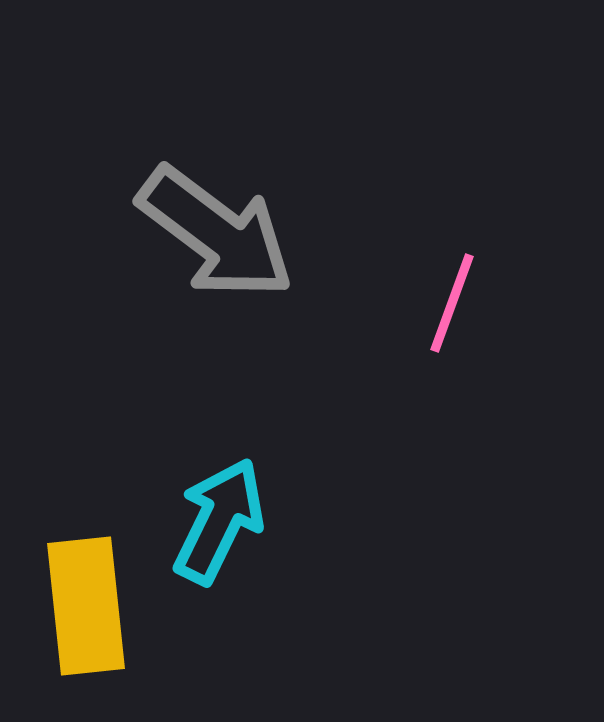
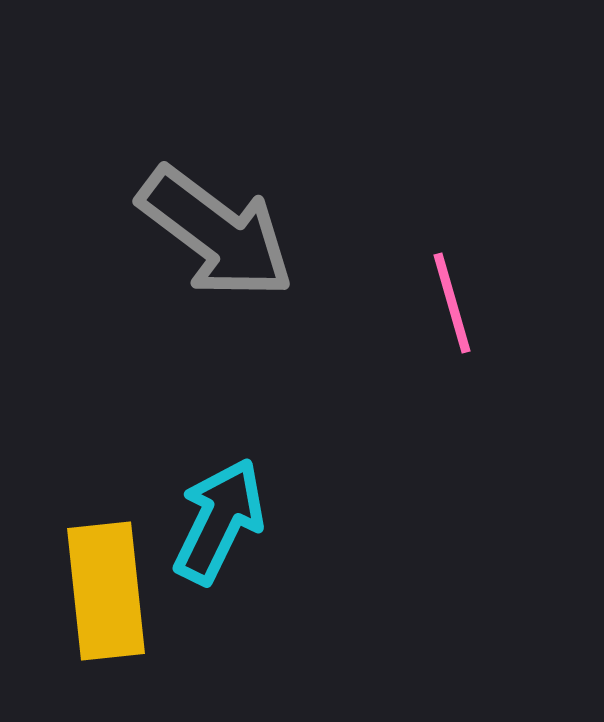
pink line: rotated 36 degrees counterclockwise
yellow rectangle: moved 20 px right, 15 px up
